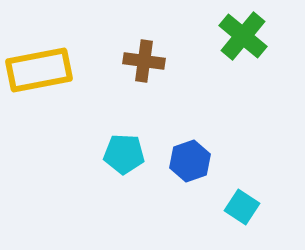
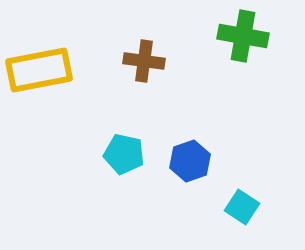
green cross: rotated 30 degrees counterclockwise
cyan pentagon: rotated 9 degrees clockwise
